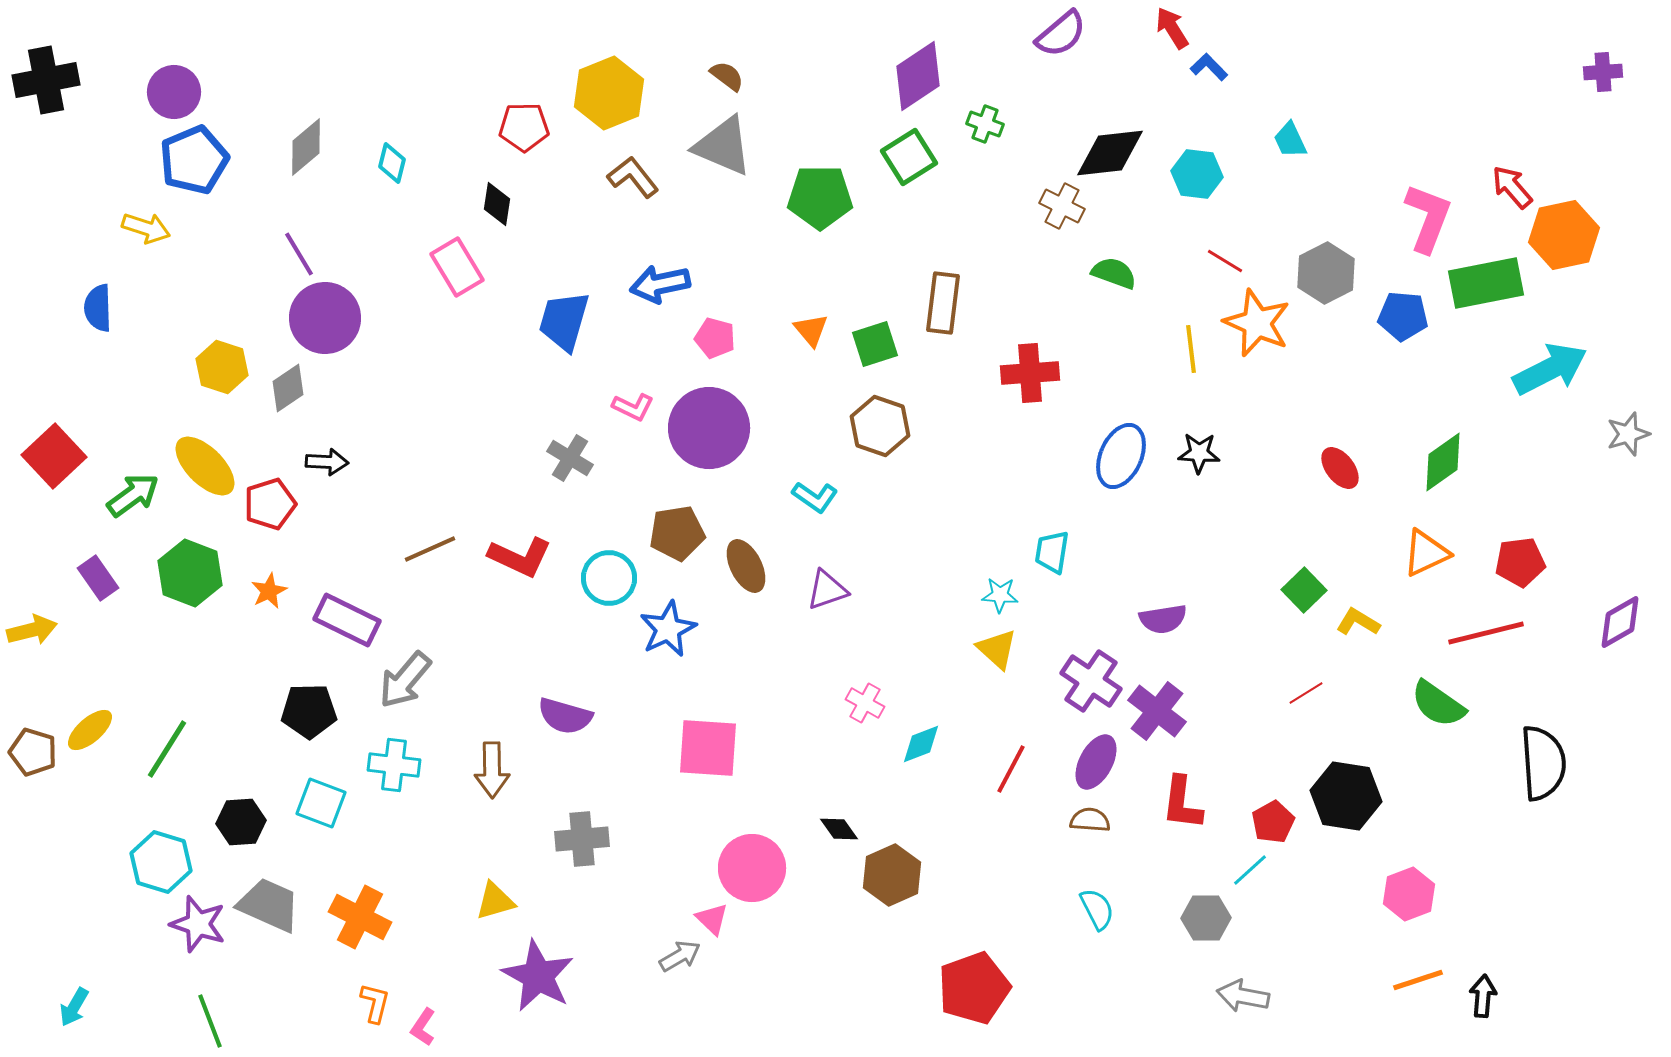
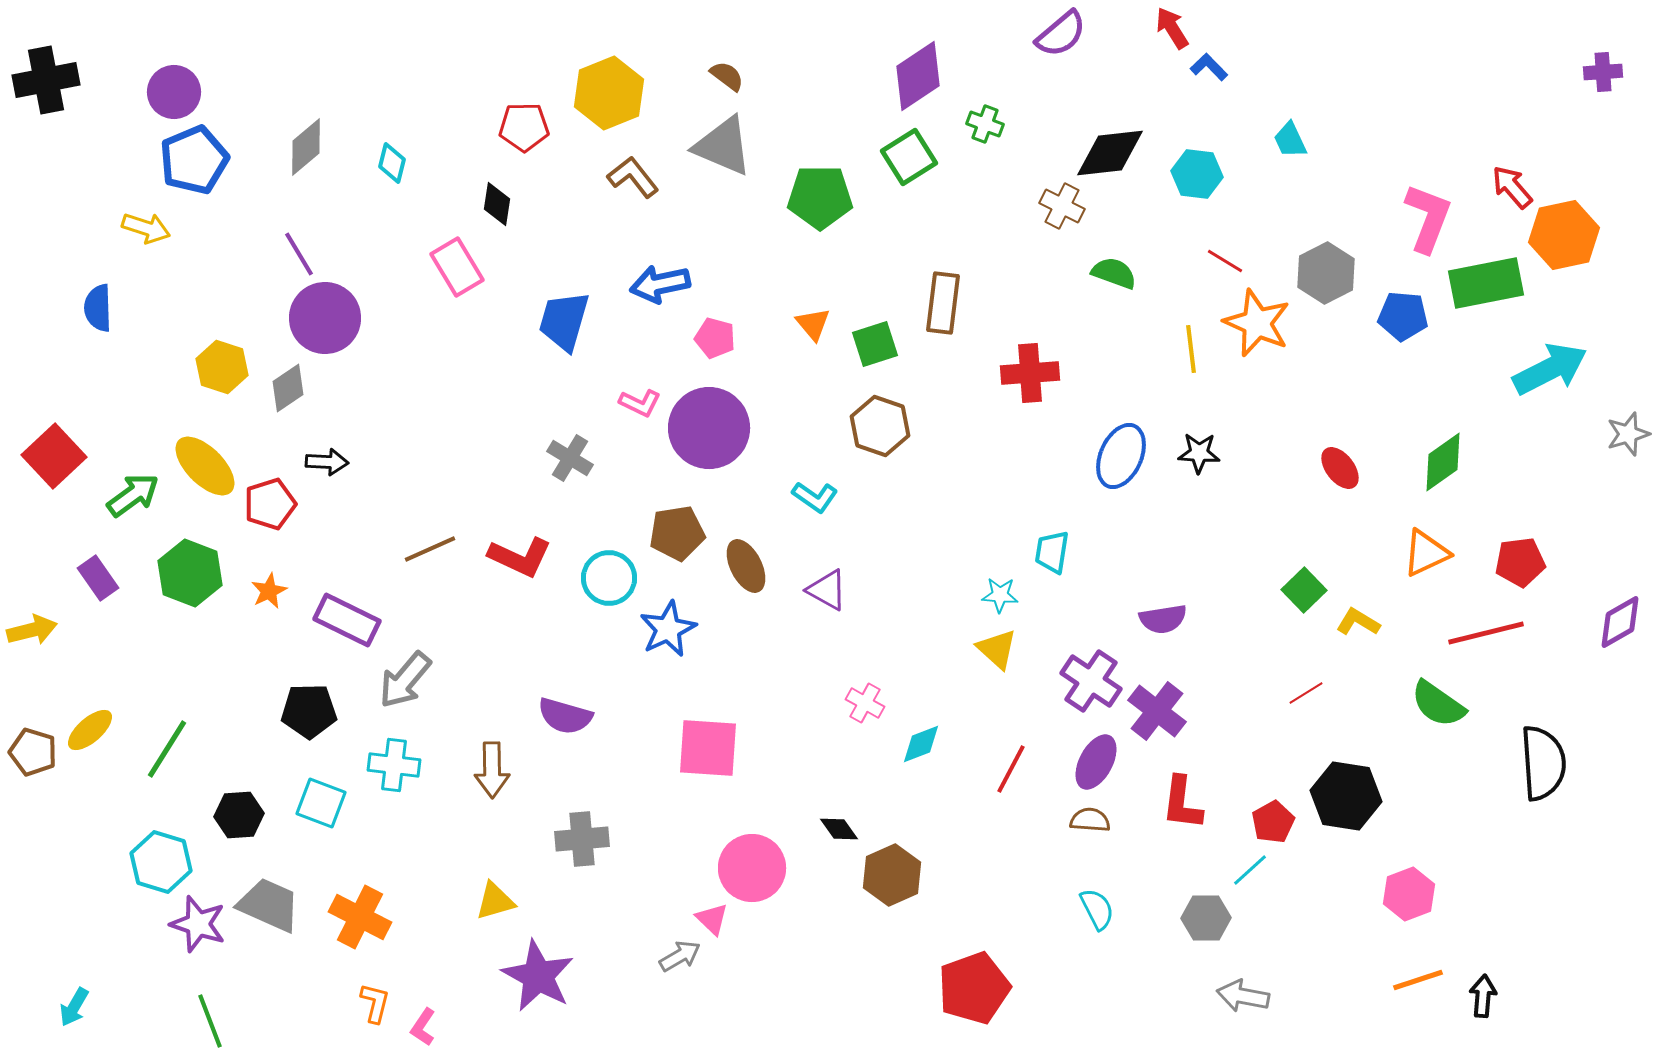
orange triangle at (811, 330): moved 2 px right, 6 px up
pink L-shape at (633, 407): moved 7 px right, 4 px up
purple triangle at (827, 590): rotated 48 degrees clockwise
black hexagon at (241, 822): moved 2 px left, 7 px up
